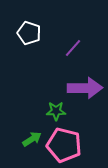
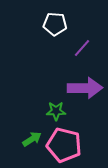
white pentagon: moved 26 px right, 9 px up; rotated 15 degrees counterclockwise
purple line: moved 9 px right
